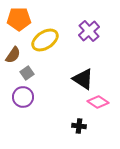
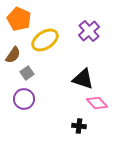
orange pentagon: rotated 25 degrees clockwise
black triangle: rotated 15 degrees counterclockwise
purple circle: moved 1 px right, 2 px down
pink diamond: moved 1 px left, 1 px down; rotated 15 degrees clockwise
